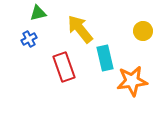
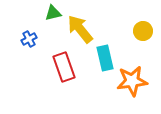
green triangle: moved 15 px right
